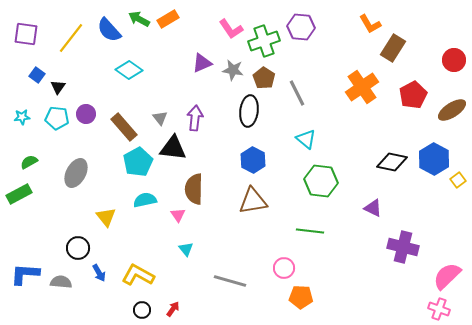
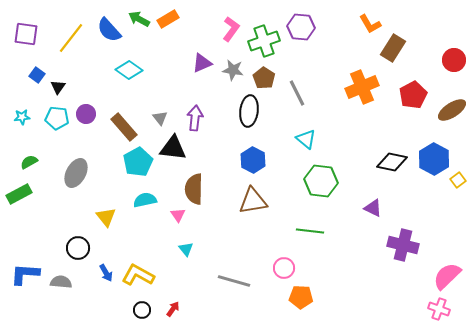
pink L-shape at (231, 29): rotated 110 degrees counterclockwise
orange cross at (362, 87): rotated 12 degrees clockwise
purple cross at (403, 247): moved 2 px up
blue arrow at (99, 273): moved 7 px right
gray line at (230, 281): moved 4 px right
